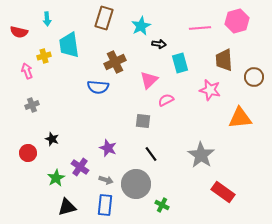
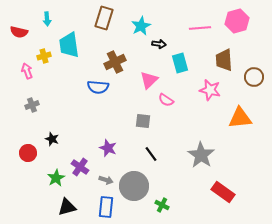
pink semicircle: rotated 119 degrees counterclockwise
gray circle: moved 2 px left, 2 px down
blue rectangle: moved 1 px right, 2 px down
